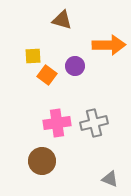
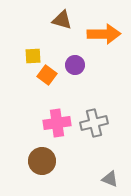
orange arrow: moved 5 px left, 11 px up
purple circle: moved 1 px up
